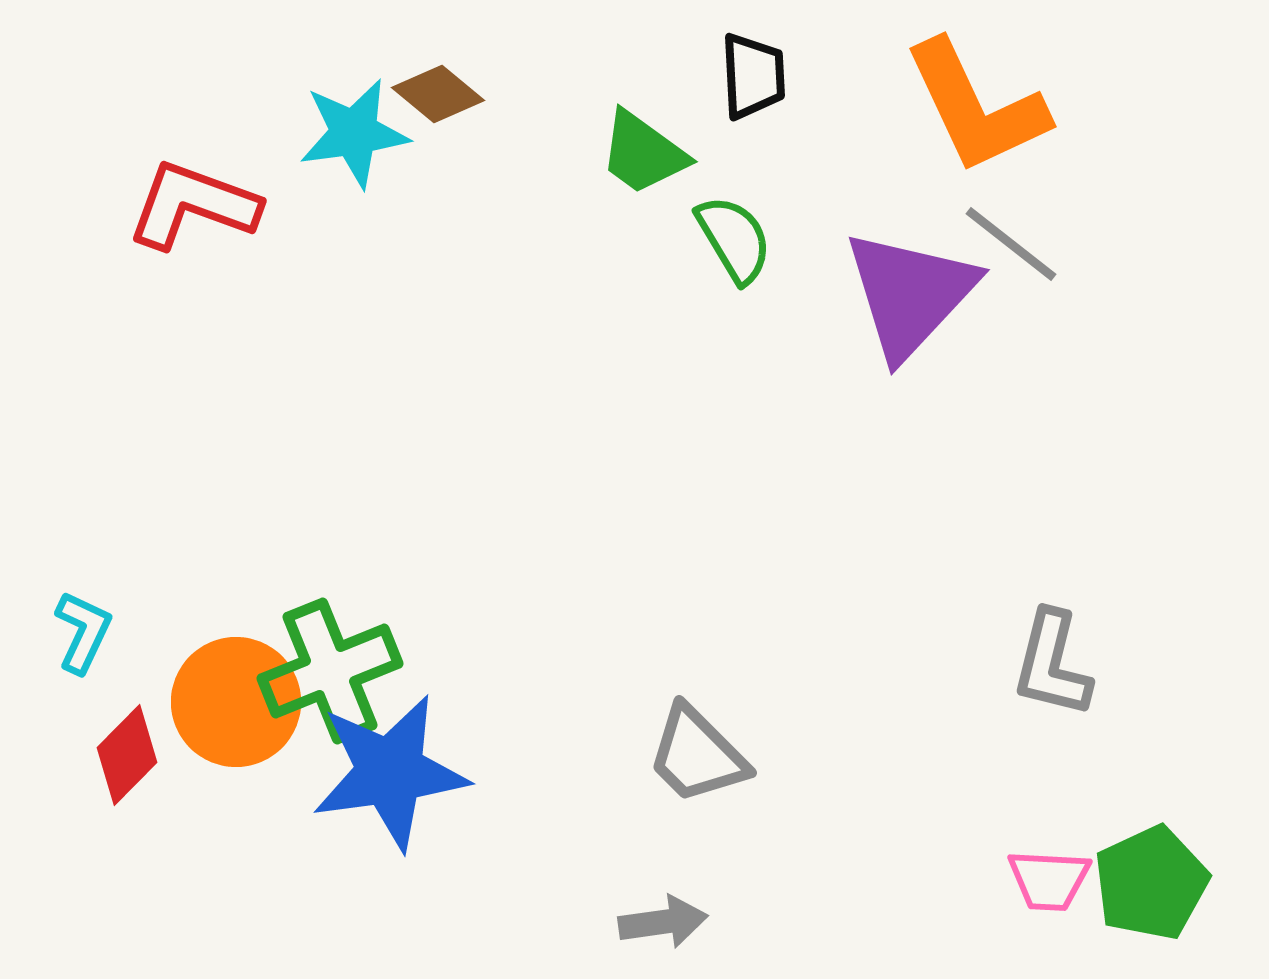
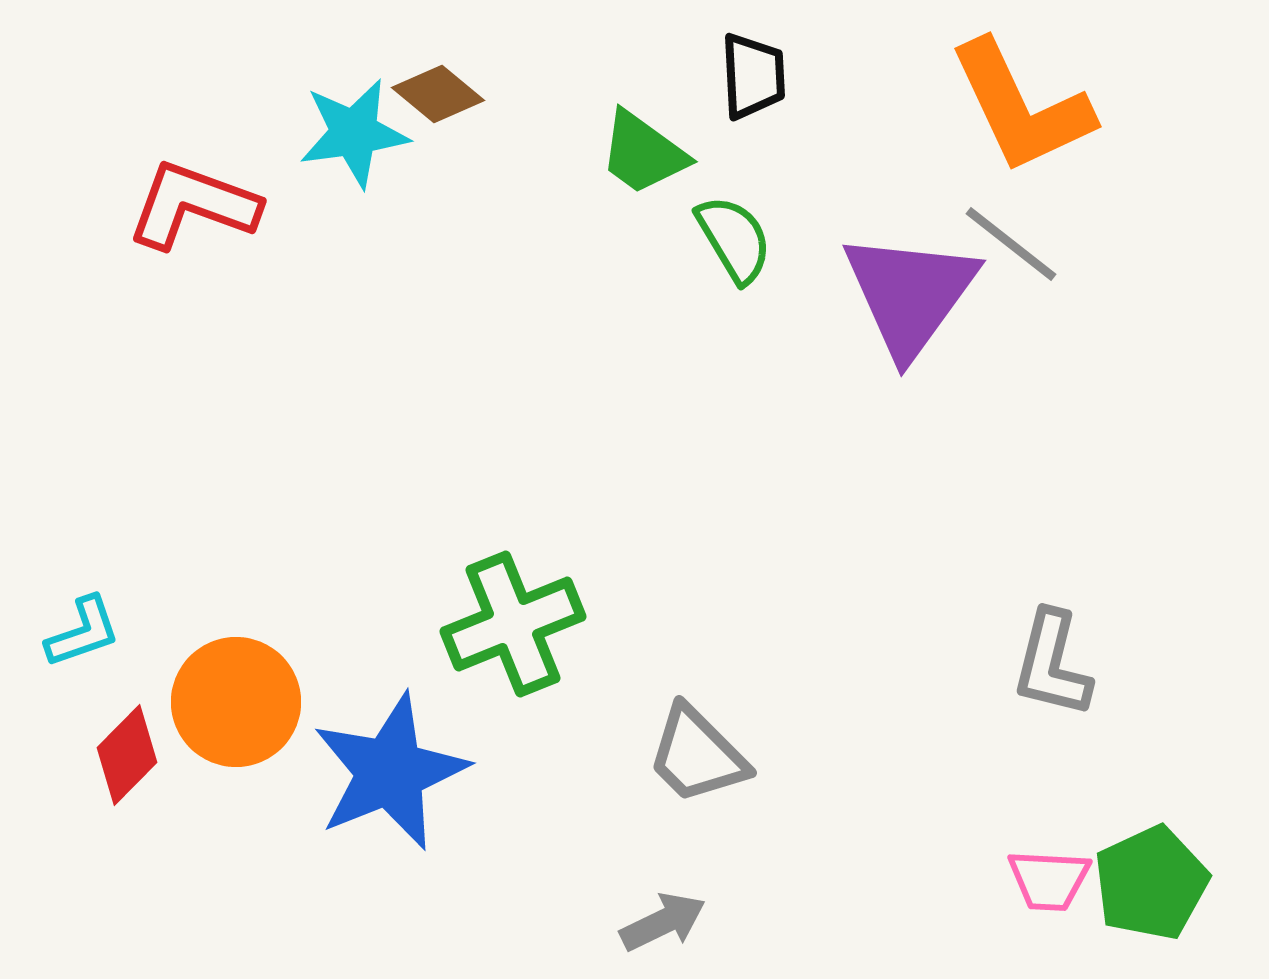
orange L-shape: moved 45 px right
purple triangle: rotated 7 degrees counterclockwise
cyan L-shape: rotated 46 degrees clockwise
green cross: moved 183 px right, 47 px up
blue star: rotated 14 degrees counterclockwise
gray arrow: rotated 18 degrees counterclockwise
